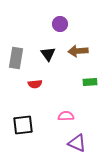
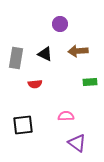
black triangle: moved 3 px left; rotated 28 degrees counterclockwise
purple triangle: rotated 12 degrees clockwise
